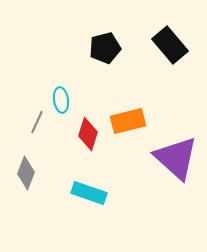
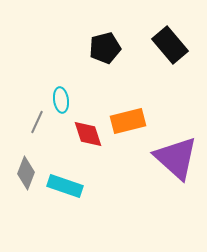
red diamond: rotated 36 degrees counterclockwise
cyan rectangle: moved 24 px left, 7 px up
